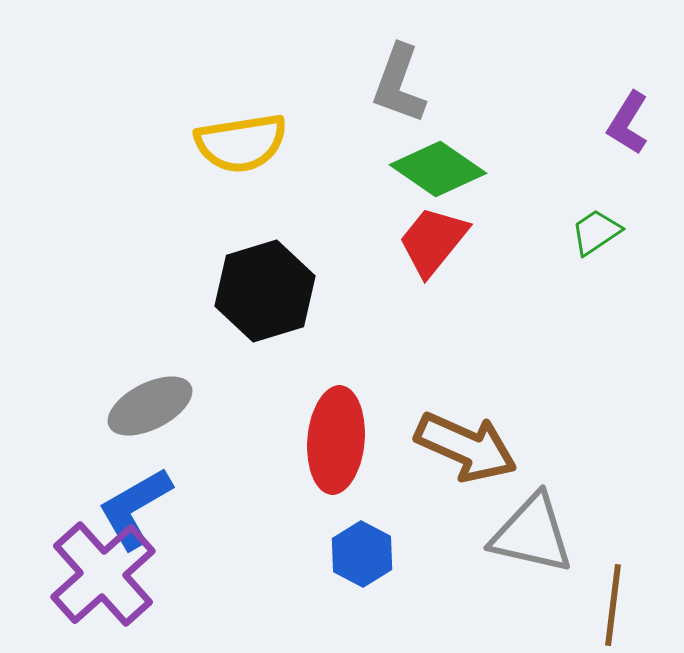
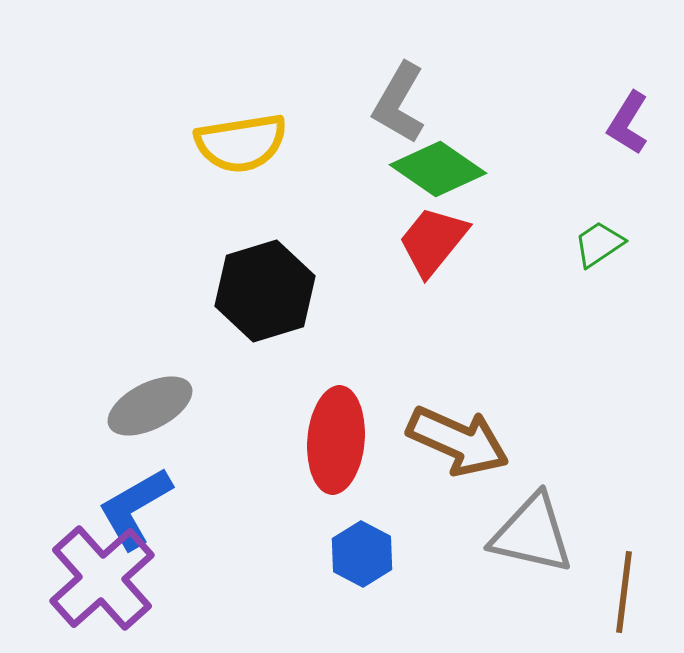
gray L-shape: moved 19 px down; rotated 10 degrees clockwise
green trapezoid: moved 3 px right, 12 px down
brown arrow: moved 8 px left, 6 px up
purple cross: moved 1 px left, 4 px down
brown line: moved 11 px right, 13 px up
